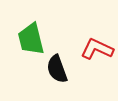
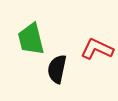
black semicircle: rotated 32 degrees clockwise
